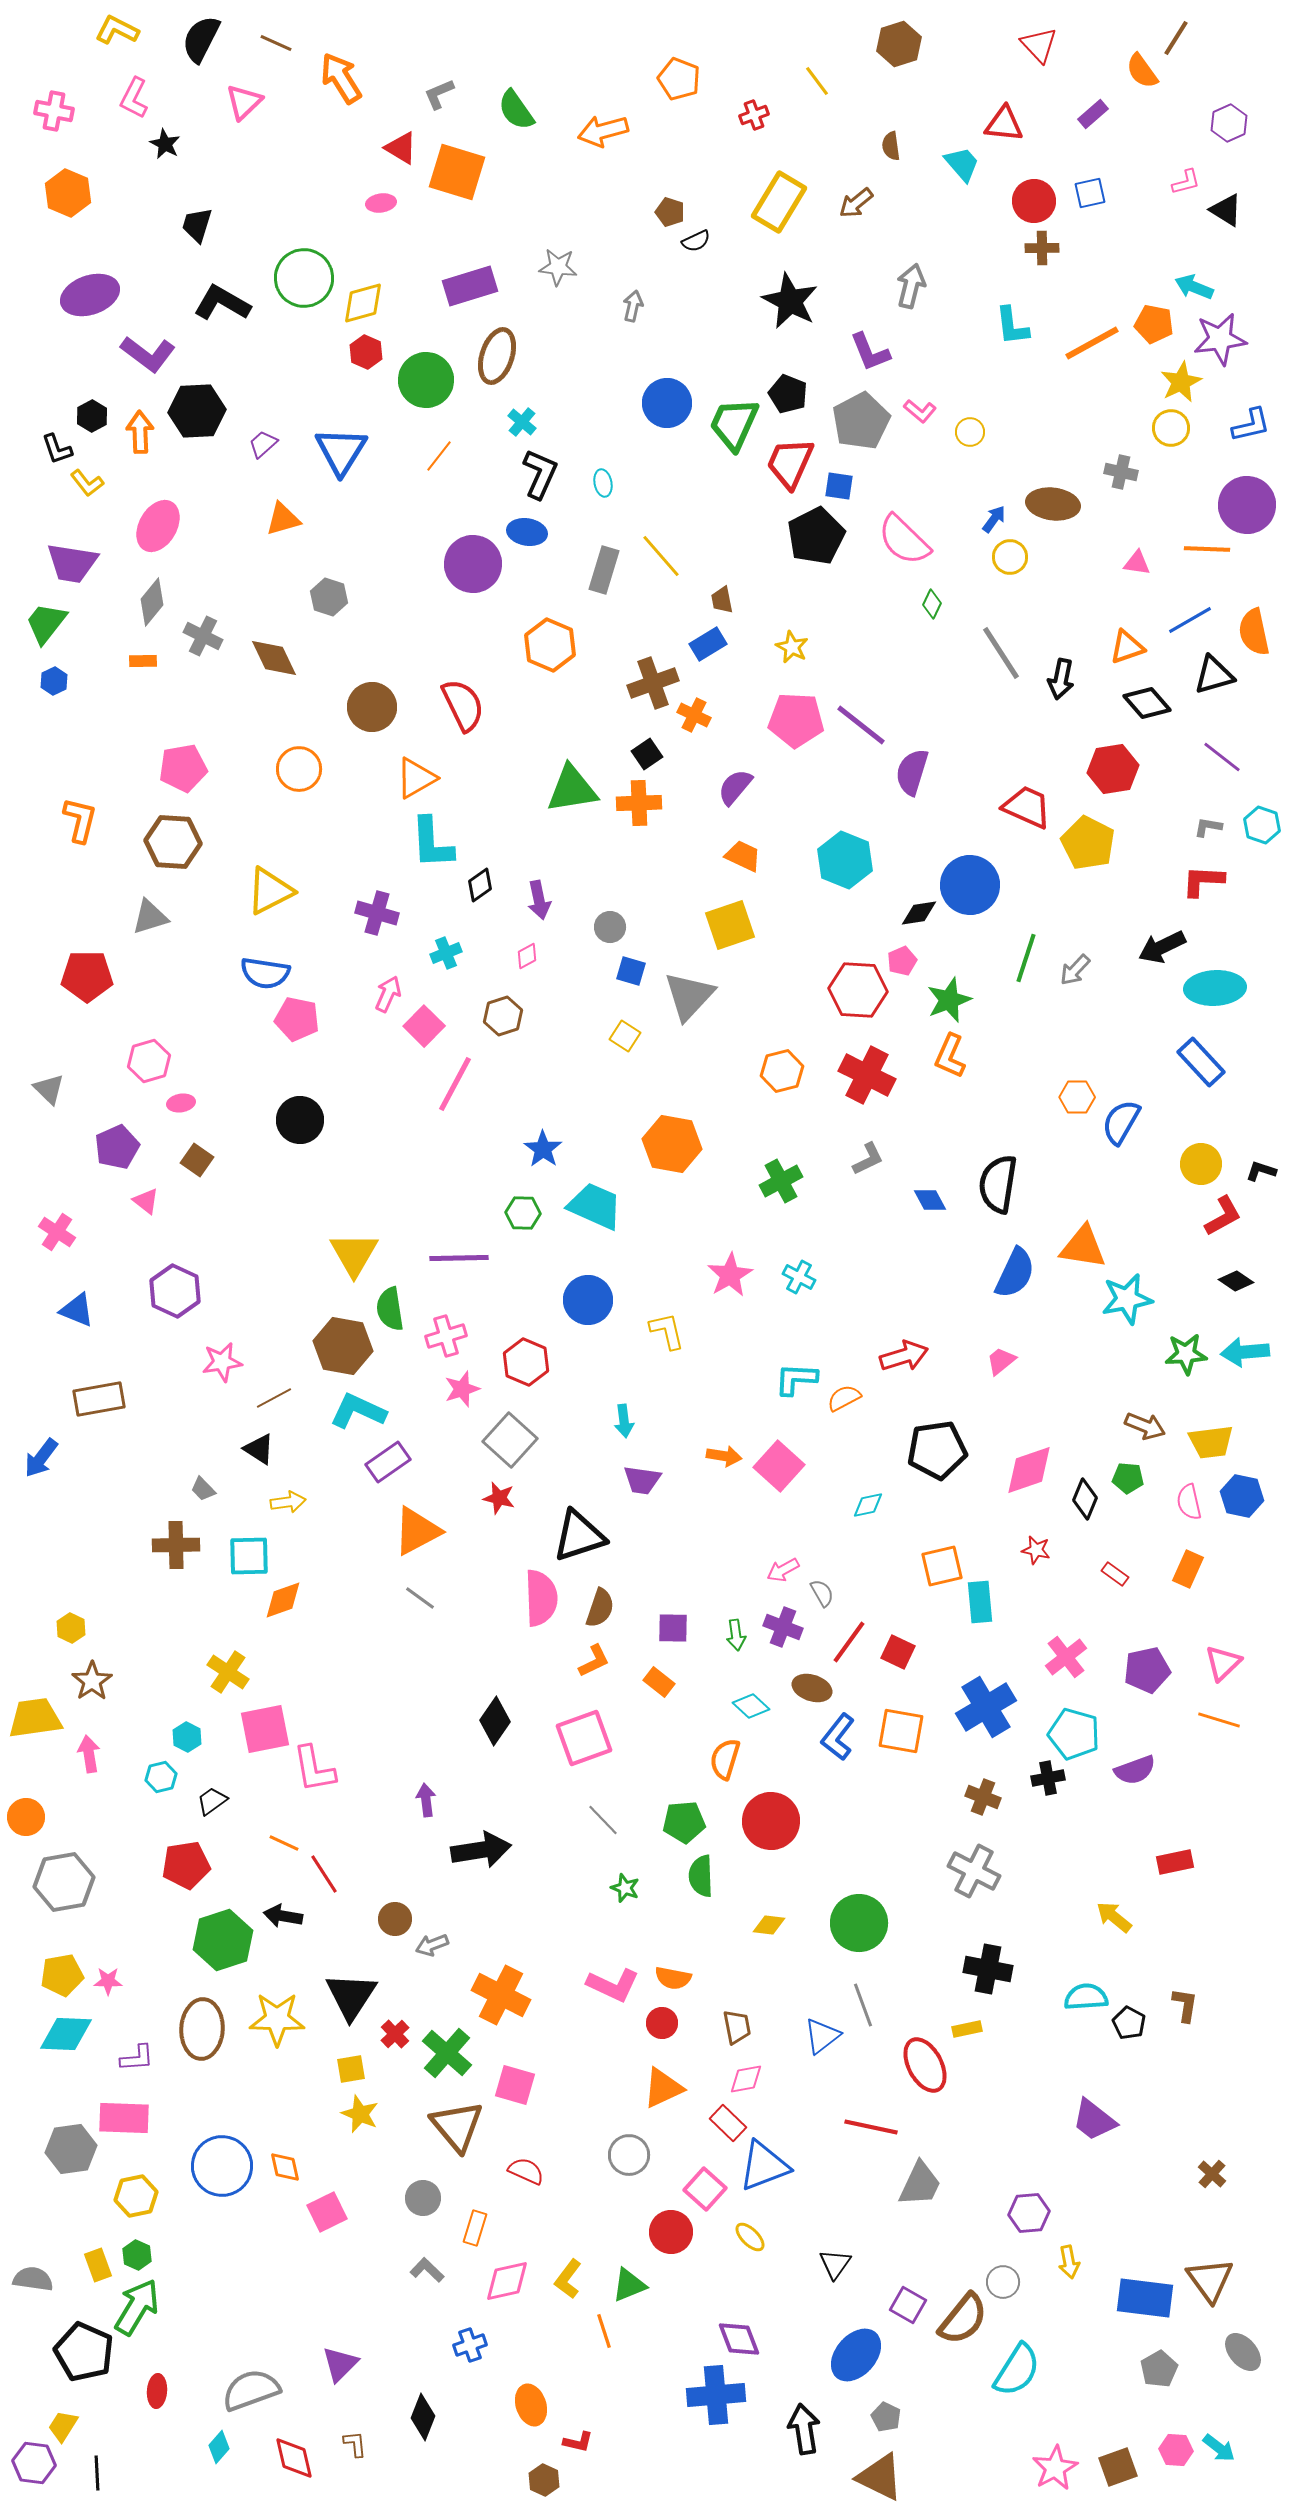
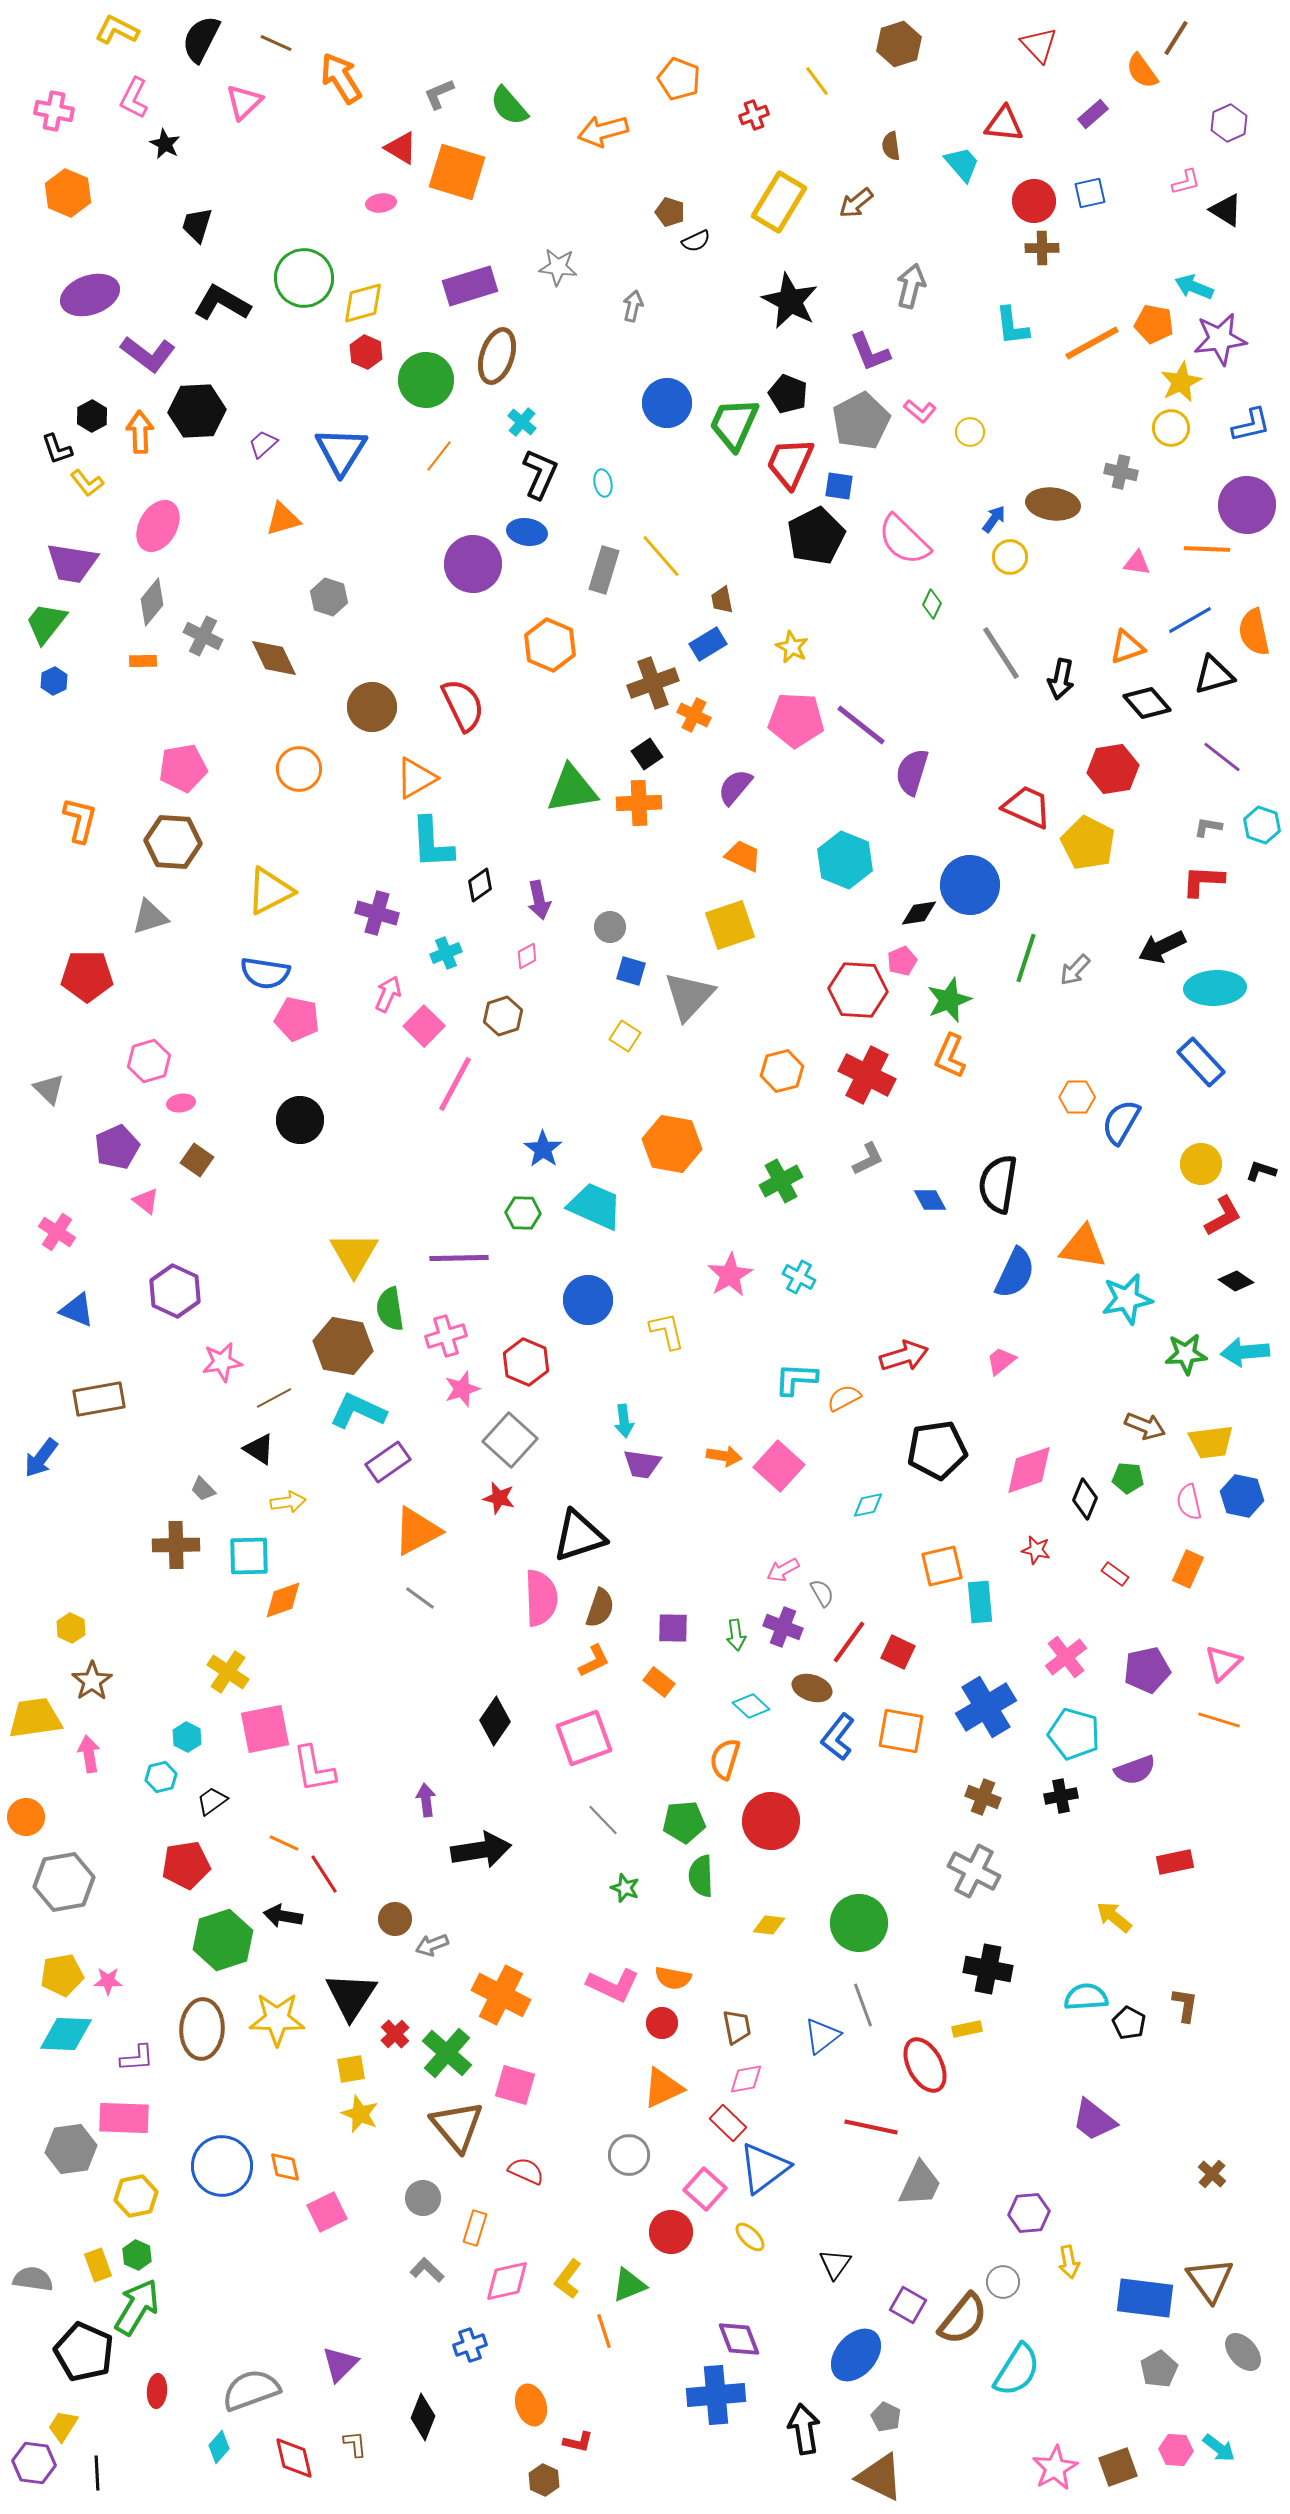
green semicircle at (516, 110): moved 7 px left, 4 px up; rotated 6 degrees counterclockwise
purple trapezoid at (642, 1480): moved 16 px up
black cross at (1048, 1778): moved 13 px right, 18 px down
blue triangle at (764, 2166): moved 2 px down; rotated 16 degrees counterclockwise
